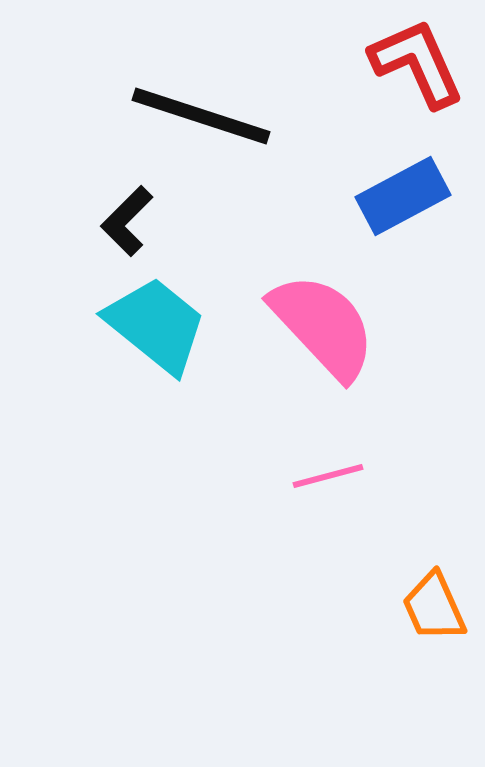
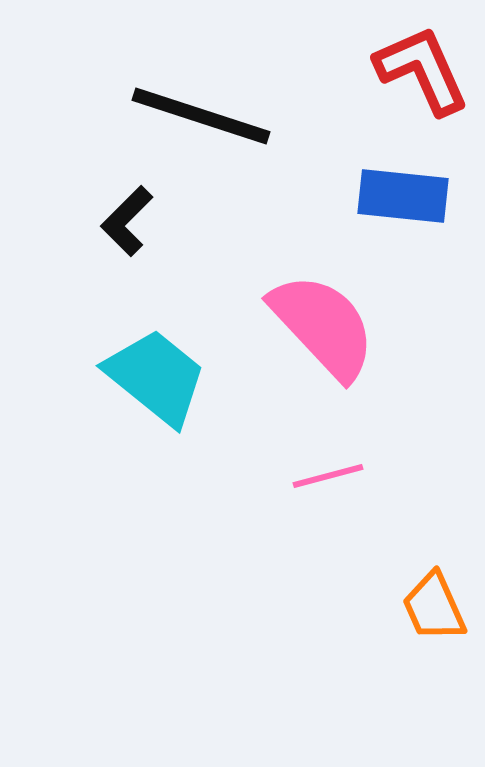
red L-shape: moved 5 px right, 7 px down
blue rectangle: rotated 34 degrees clockwise
cyan trapezoid: moved 52 px down
